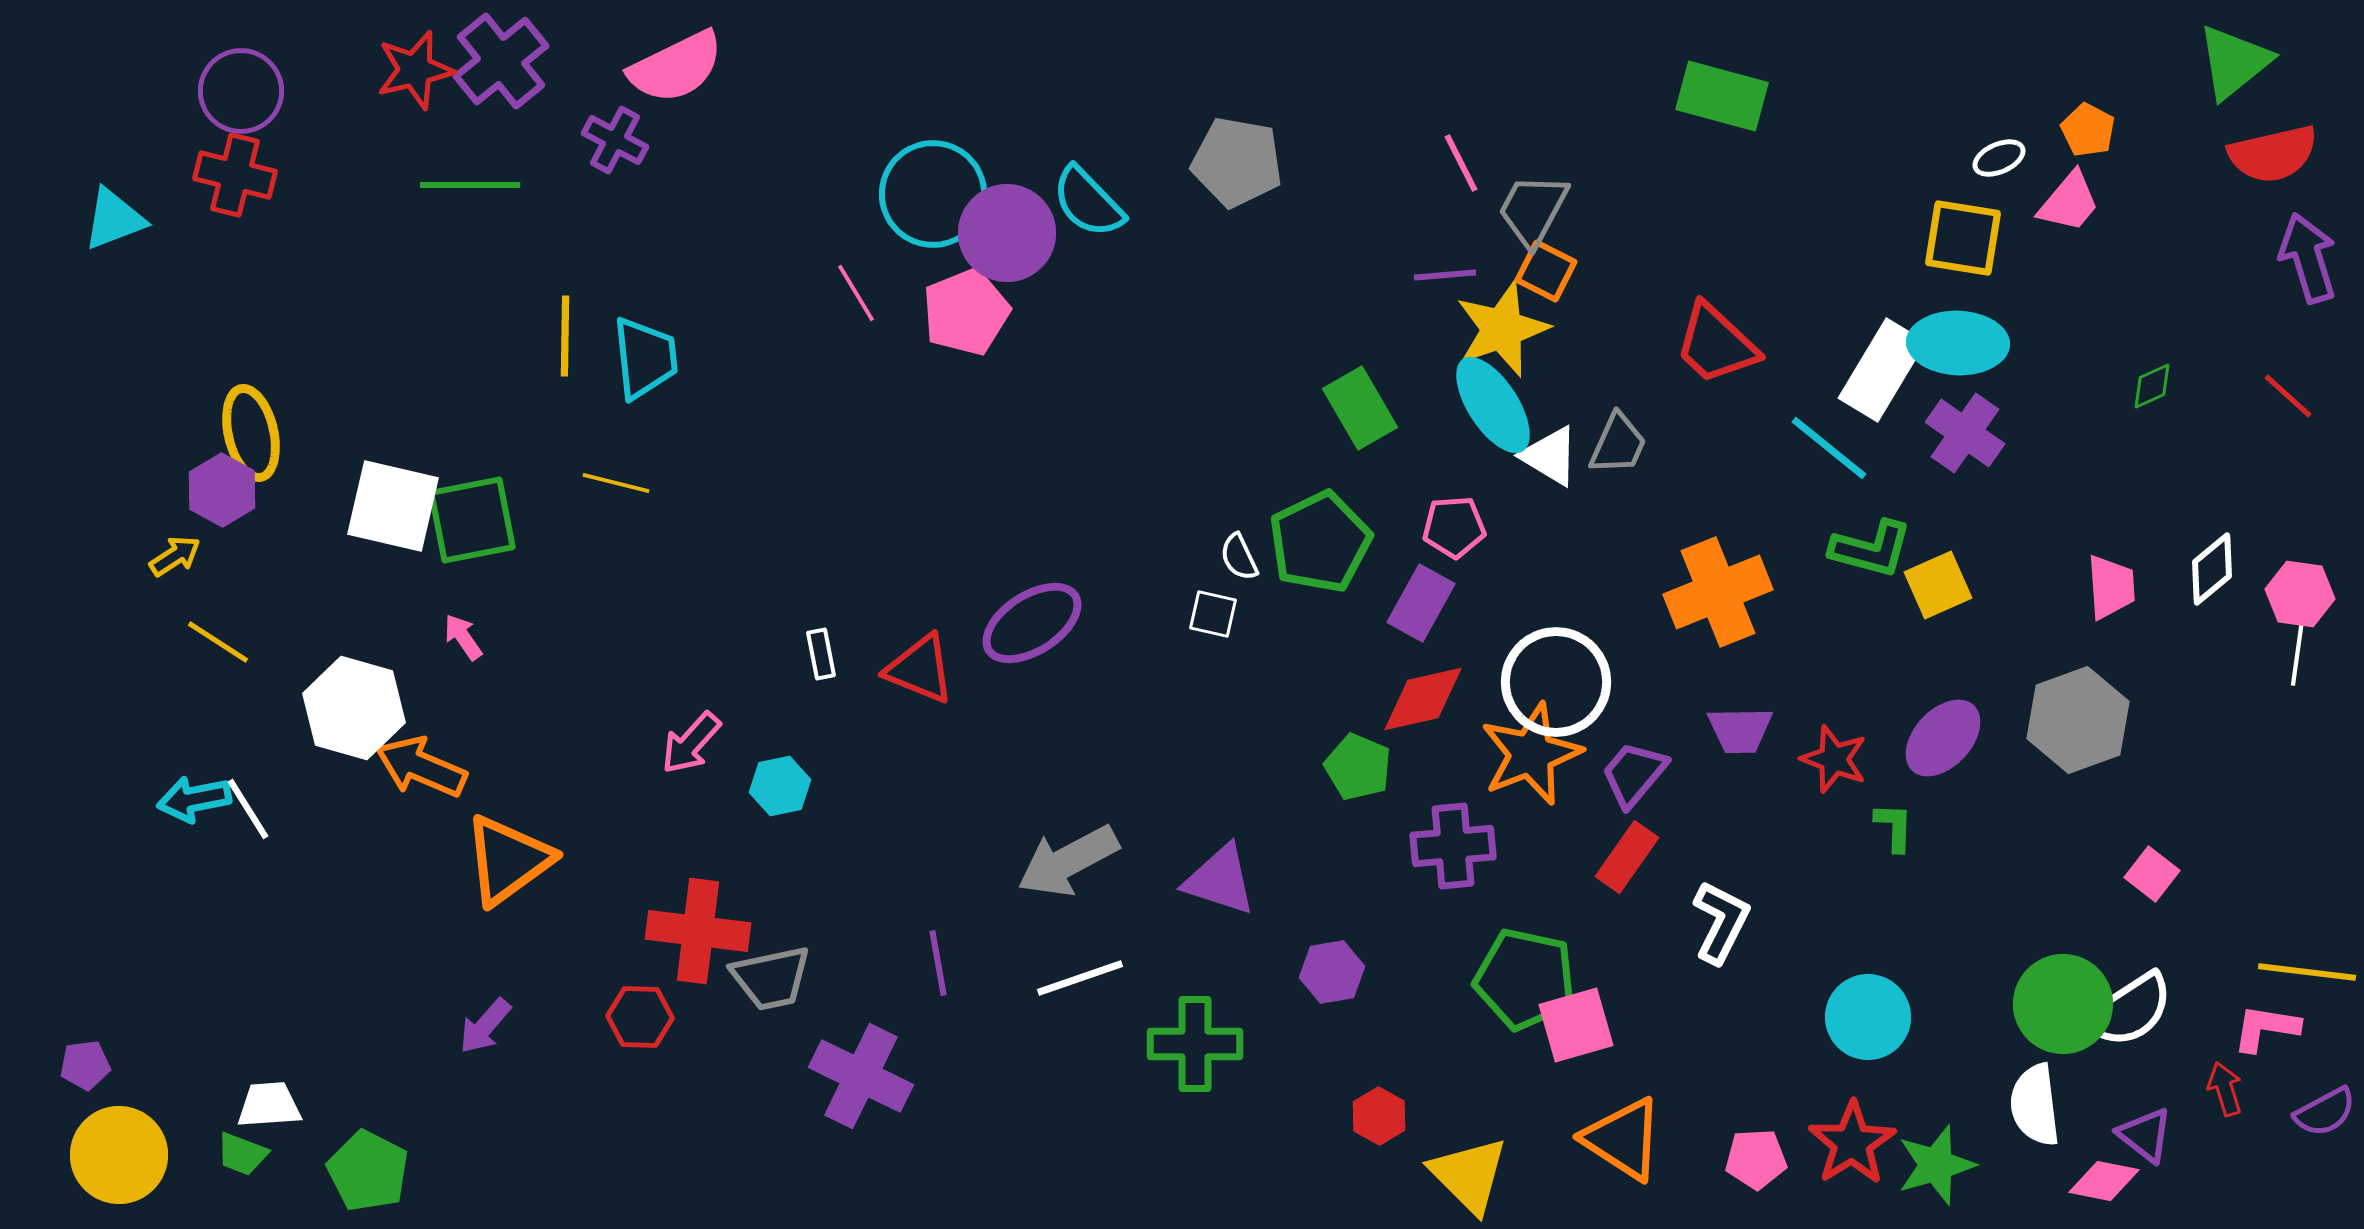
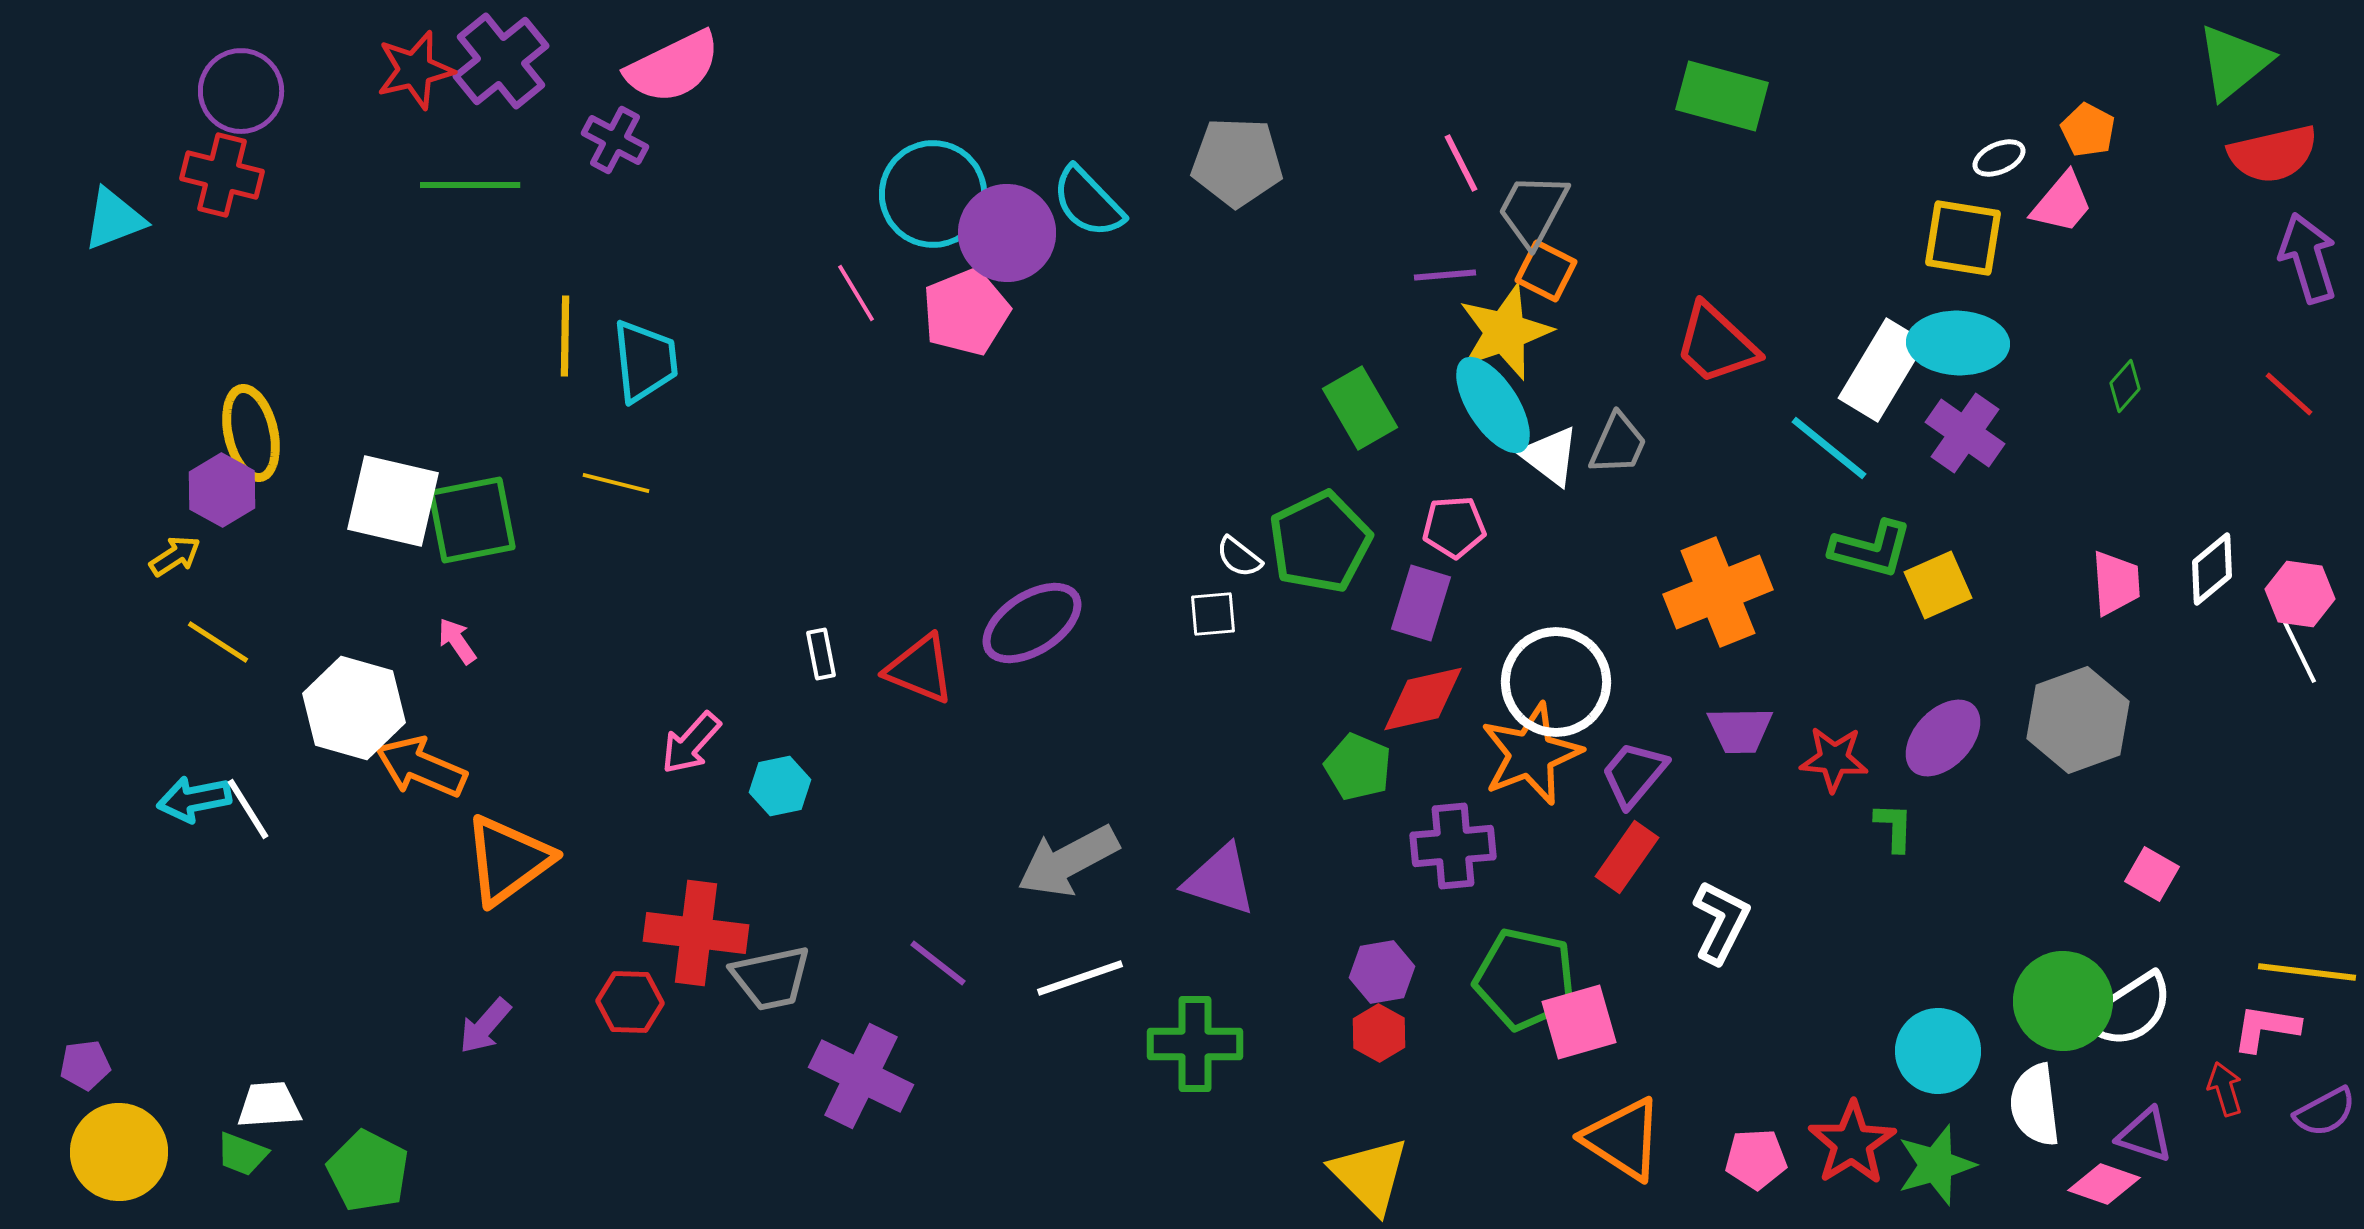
pink semicircle at (676, 67): moved 3 px left
gray pentagon at (1237, 162): rotated 8 degrees counterclockwise
red cross at (235, 175): moved 13 px left
pink trapezoid at (2069, 202): moved 7 px left, 1 px down
yellow star at (1502, 329): moved 3 px right, 3 px down
cyan trapezoid at (645, 358): moved 3 px down
green diamond at (2152, 386): moved 27 px left; rotated 24 degrees counterclockwise
red line at (2288, 396): moved 1 px right, 2 px up
white triangle at (1550, 456): rotated 6 degrees clockwise
white square at (393, 506): moved 5 px up
white semicircle at (1239, 557): rotated 27 degrees counterclockwise
pink trapezoid at (2111, 587): moved 5 px right, 4 px up
purple rectangle at (1421, 603): rotated 12 degrees counterclockwise
white square at (1213, 614): rotated 18 degrees counterclockwise
pink arrow at (463, 637): moved 6 px left, 4 px down
white line at (2298, 649): rotated 34 degrees counterclockwise
red star at (1834, 759): rotated 16 degrees counterclockwise
pink square at (2152, 874): rotated 8 degrees counterclockwise
red cross at (698, 931): moved 2 px left, 2 px down
purple line at (938, 963): rotated 42 degrees counterclockwise
purple hexagon at (1332, 972): moved 50 px right
green circle at (2063, 1004): moved 3 px up
red hexagon at (640, 1017): moved 10 px left, 15 px up
cyan circle at (1868, 1017): moved 70 px right, 34 px down
pink square at (1576, 1025): moved 3 px right, 3 px up
red hexagon at (1379, 1116): moved 83 px up
purple triangle at (2145, 1135): rotated 20 degrees counterclockwise
yellow circle at (119, 1155): moved 3 px up
yellow triangle at (1469, 1175): moved 99 px left
pink diamond at (2104, 1181): moved 3 px down; rotated 8 degrees clockwise
